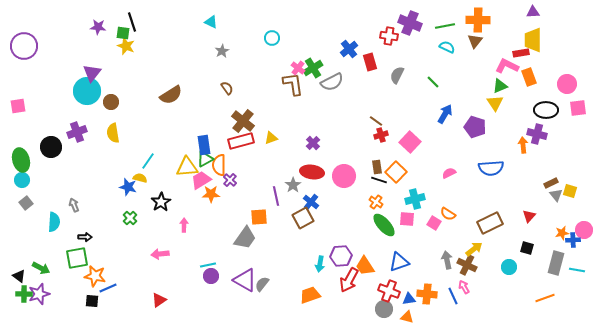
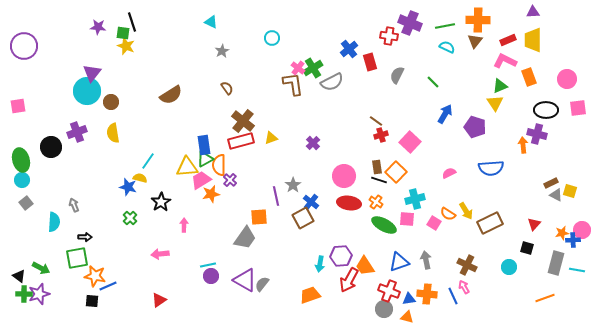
red rectangle at (521, 53): moved 13 px left, 13 px up; rotated 14 degrees counterclockwise
pink L-shape at (507, 66): moved 2 px left, 5 px up
pink circle at (567, 84): moved 5 px up
red ellipse at (312, 172): moved 37 px right, 31 px down
orange star at (211, 194): rotated 12 degrees counterclockwise
gray triangle at (556, 195): rotated 24 degrees counterclockwise
red triangle at (529, 216): moved 5 px right, 8 px down
green ellipse at (384, 225): rotated 20 degrees counterclockwise
pink circle at (584, 230): moved 2 px left
yellow arrow at (474, 249): moved 8 px left, 38 px up; rotated 96 degrees clockwise
gray arrow at (447, 260): moved 21 px left
blue line at (108, 288): moved 2 px up
